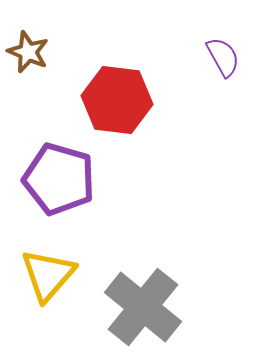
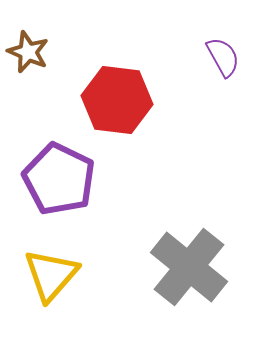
purple pentagon: rotated 10 degrees clockwise
yellow triangle: moved 3 px right
gray cross: moved 46 px right, 40 px up
